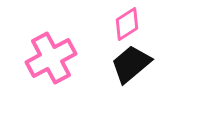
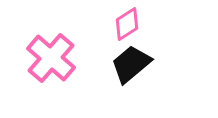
pink cross: rotated 21 degrees counterclockwise
